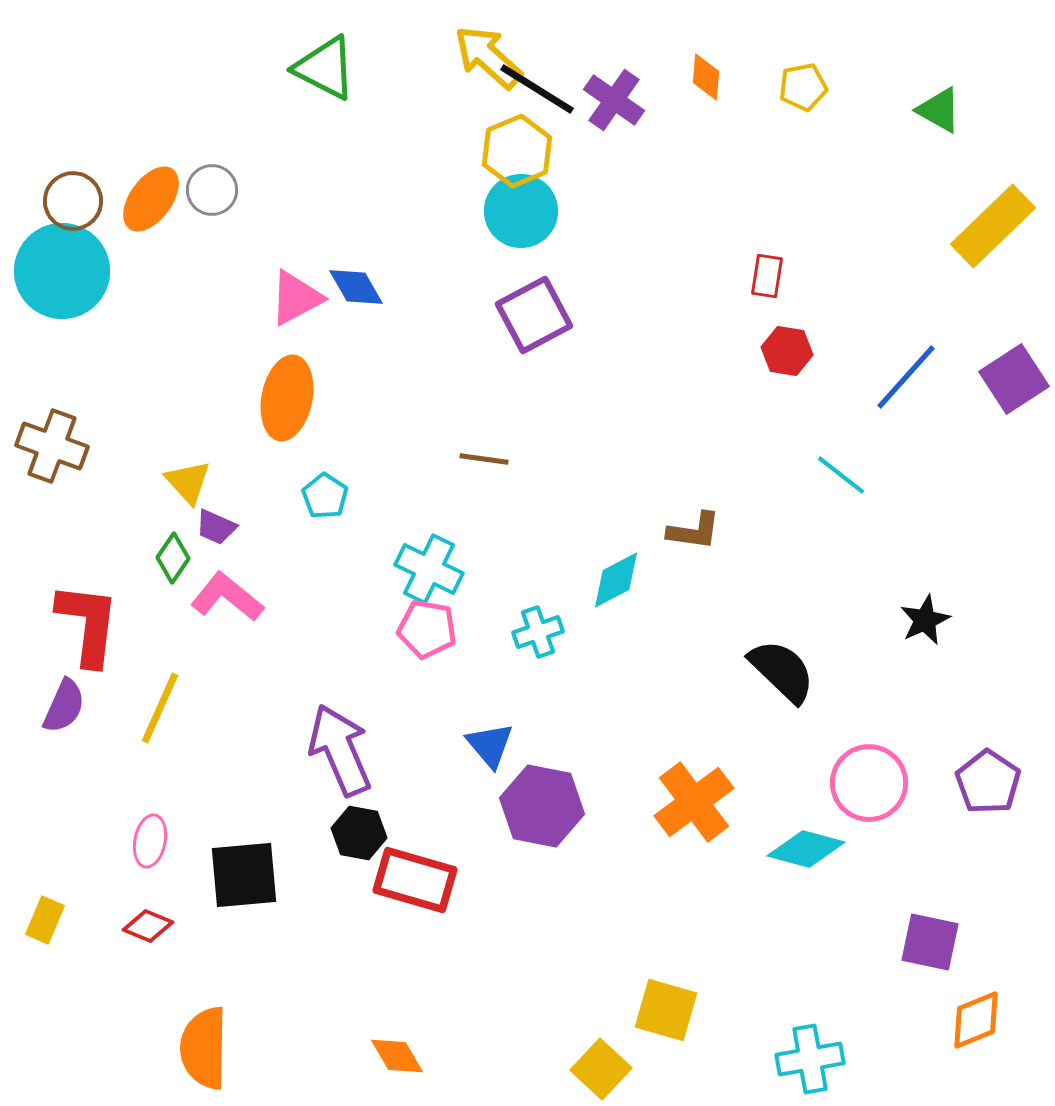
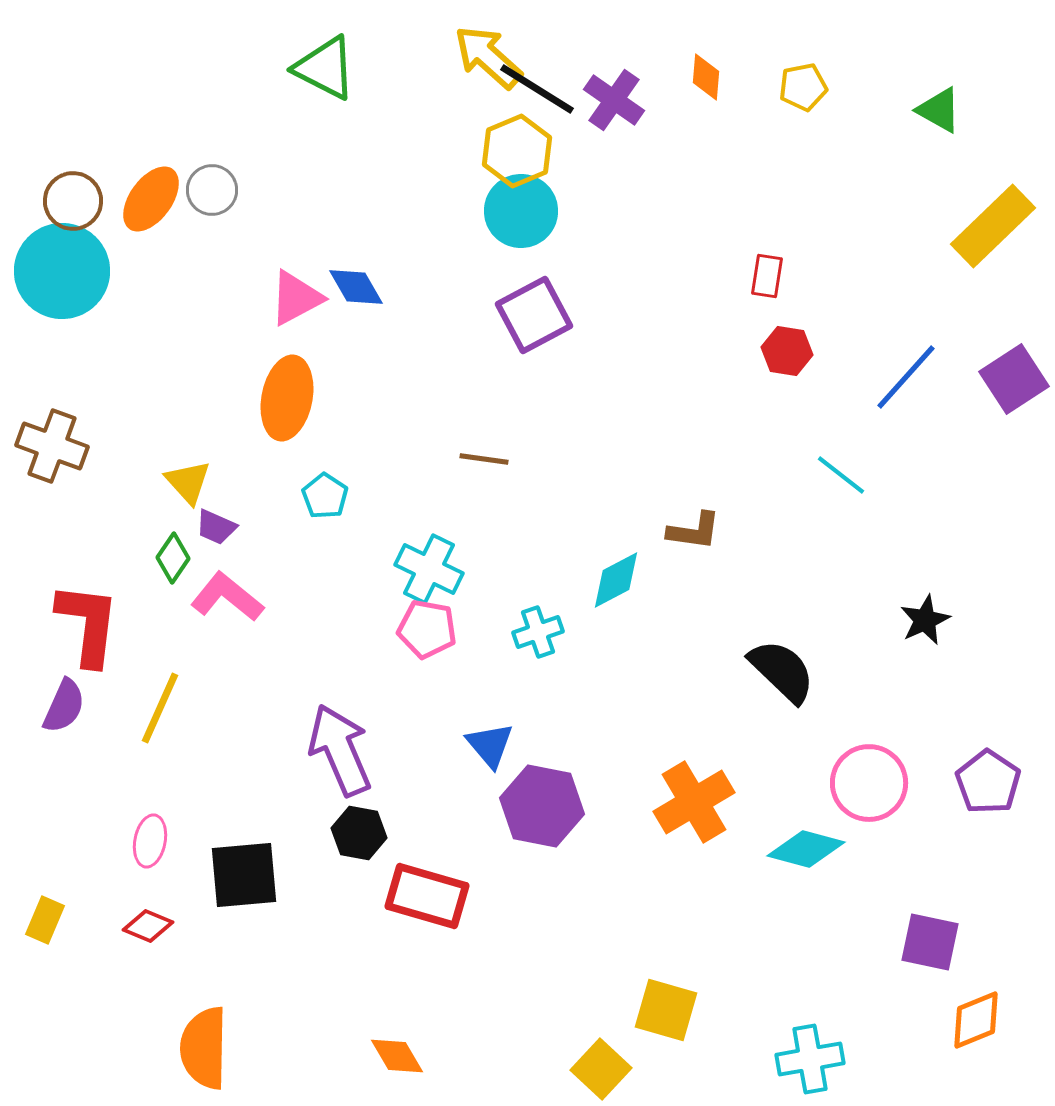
orange cross at (694, 802): rotated 6 degrees clockwise
red rectangle at (415, 880): moved 12 px right, 16 px down
